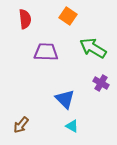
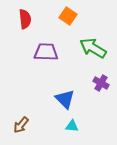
cyan triangle: rotated 24 degrees counterclockwise
